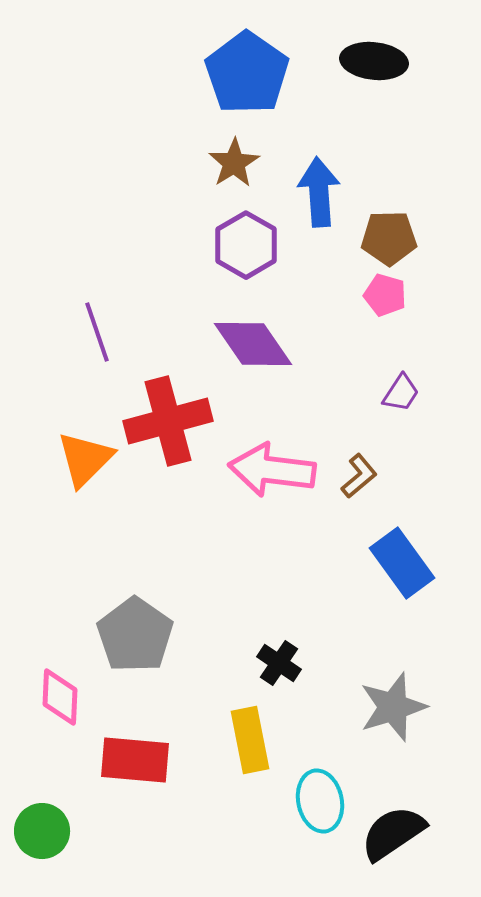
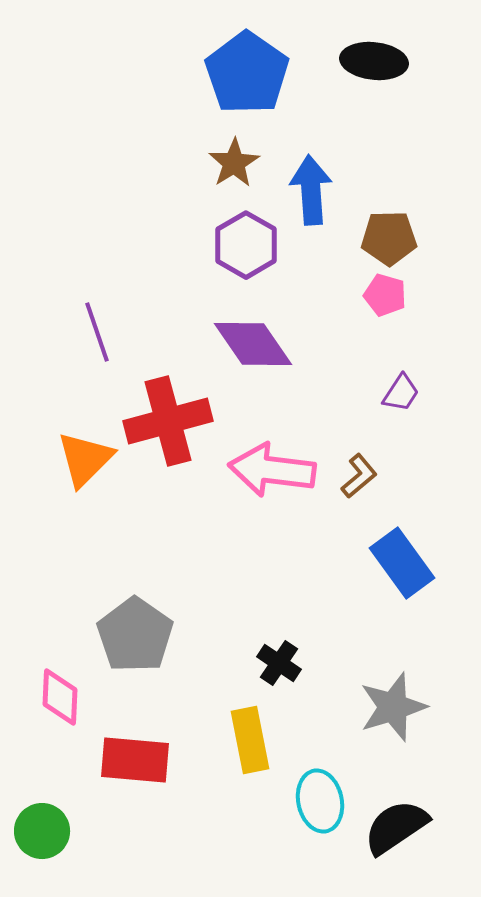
blue arrow: moved 8 px left, 2 px up
black semicircle: moved 3 px right, 6 px up
